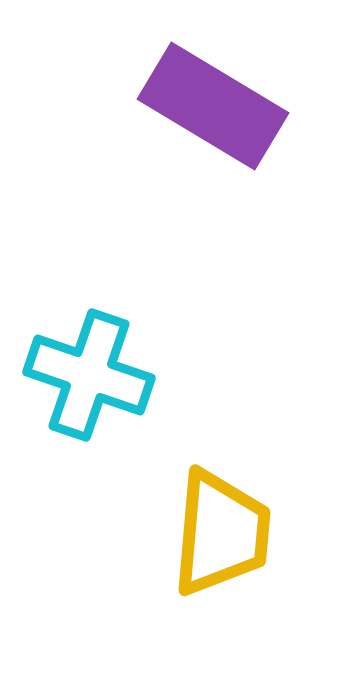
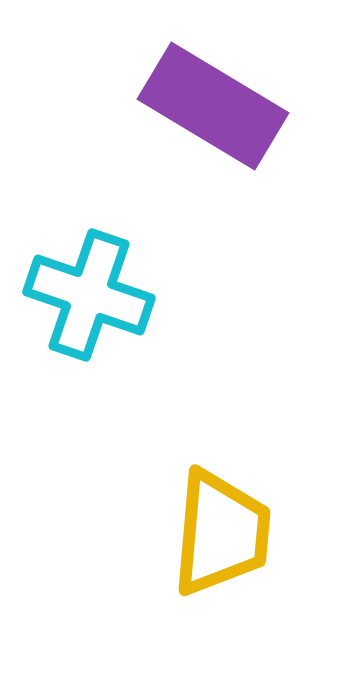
cyan cross: moved 80 px up
